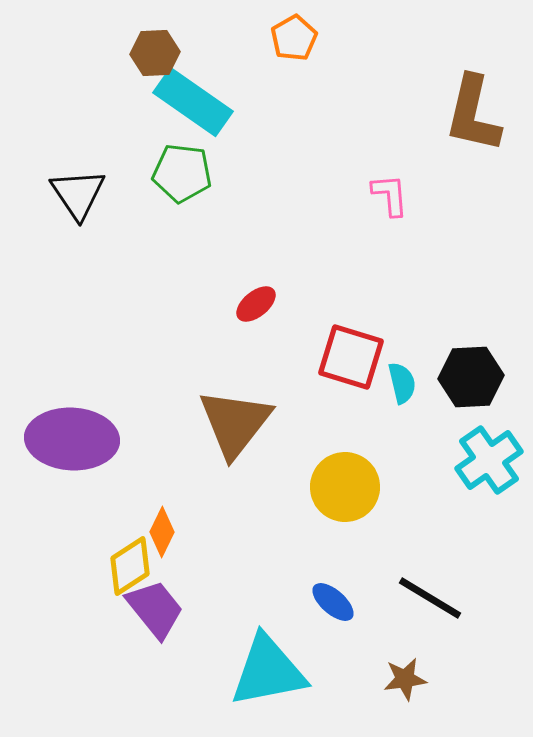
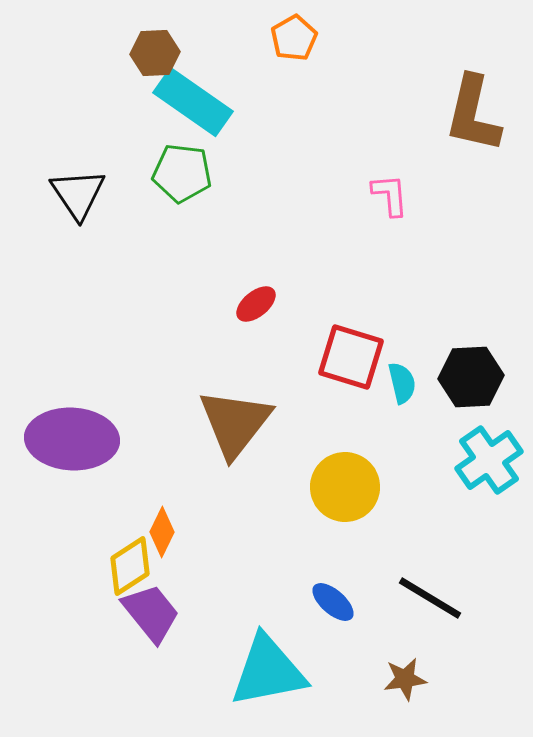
purple trapezoid: moved 4 px left, 4 px down
